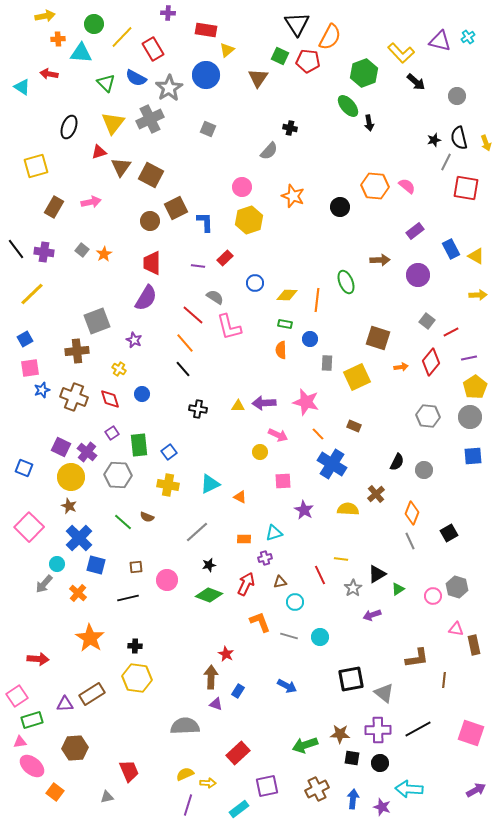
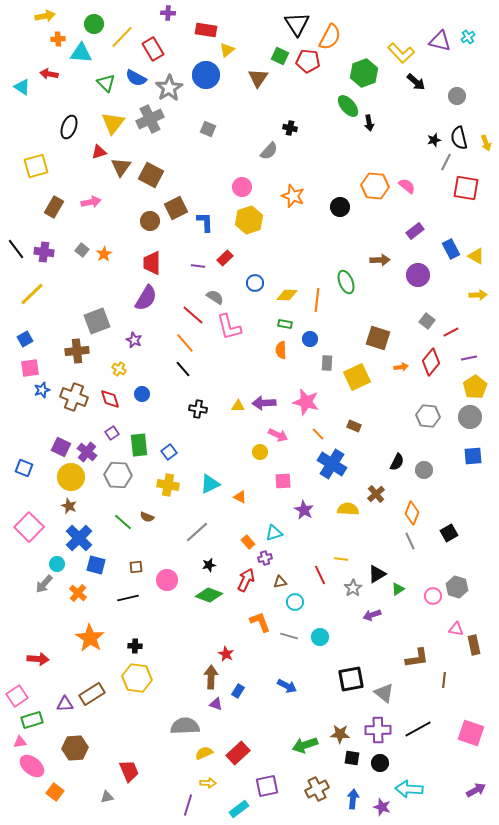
orange rectangle at (244, 539): moved 4 px right, 3 px down; rotated 48 degrees clockwise
red arrow at (246, 584): moved 4 px up
yellow semicircle at (185, 774): moved 19 px right, 21 px up
